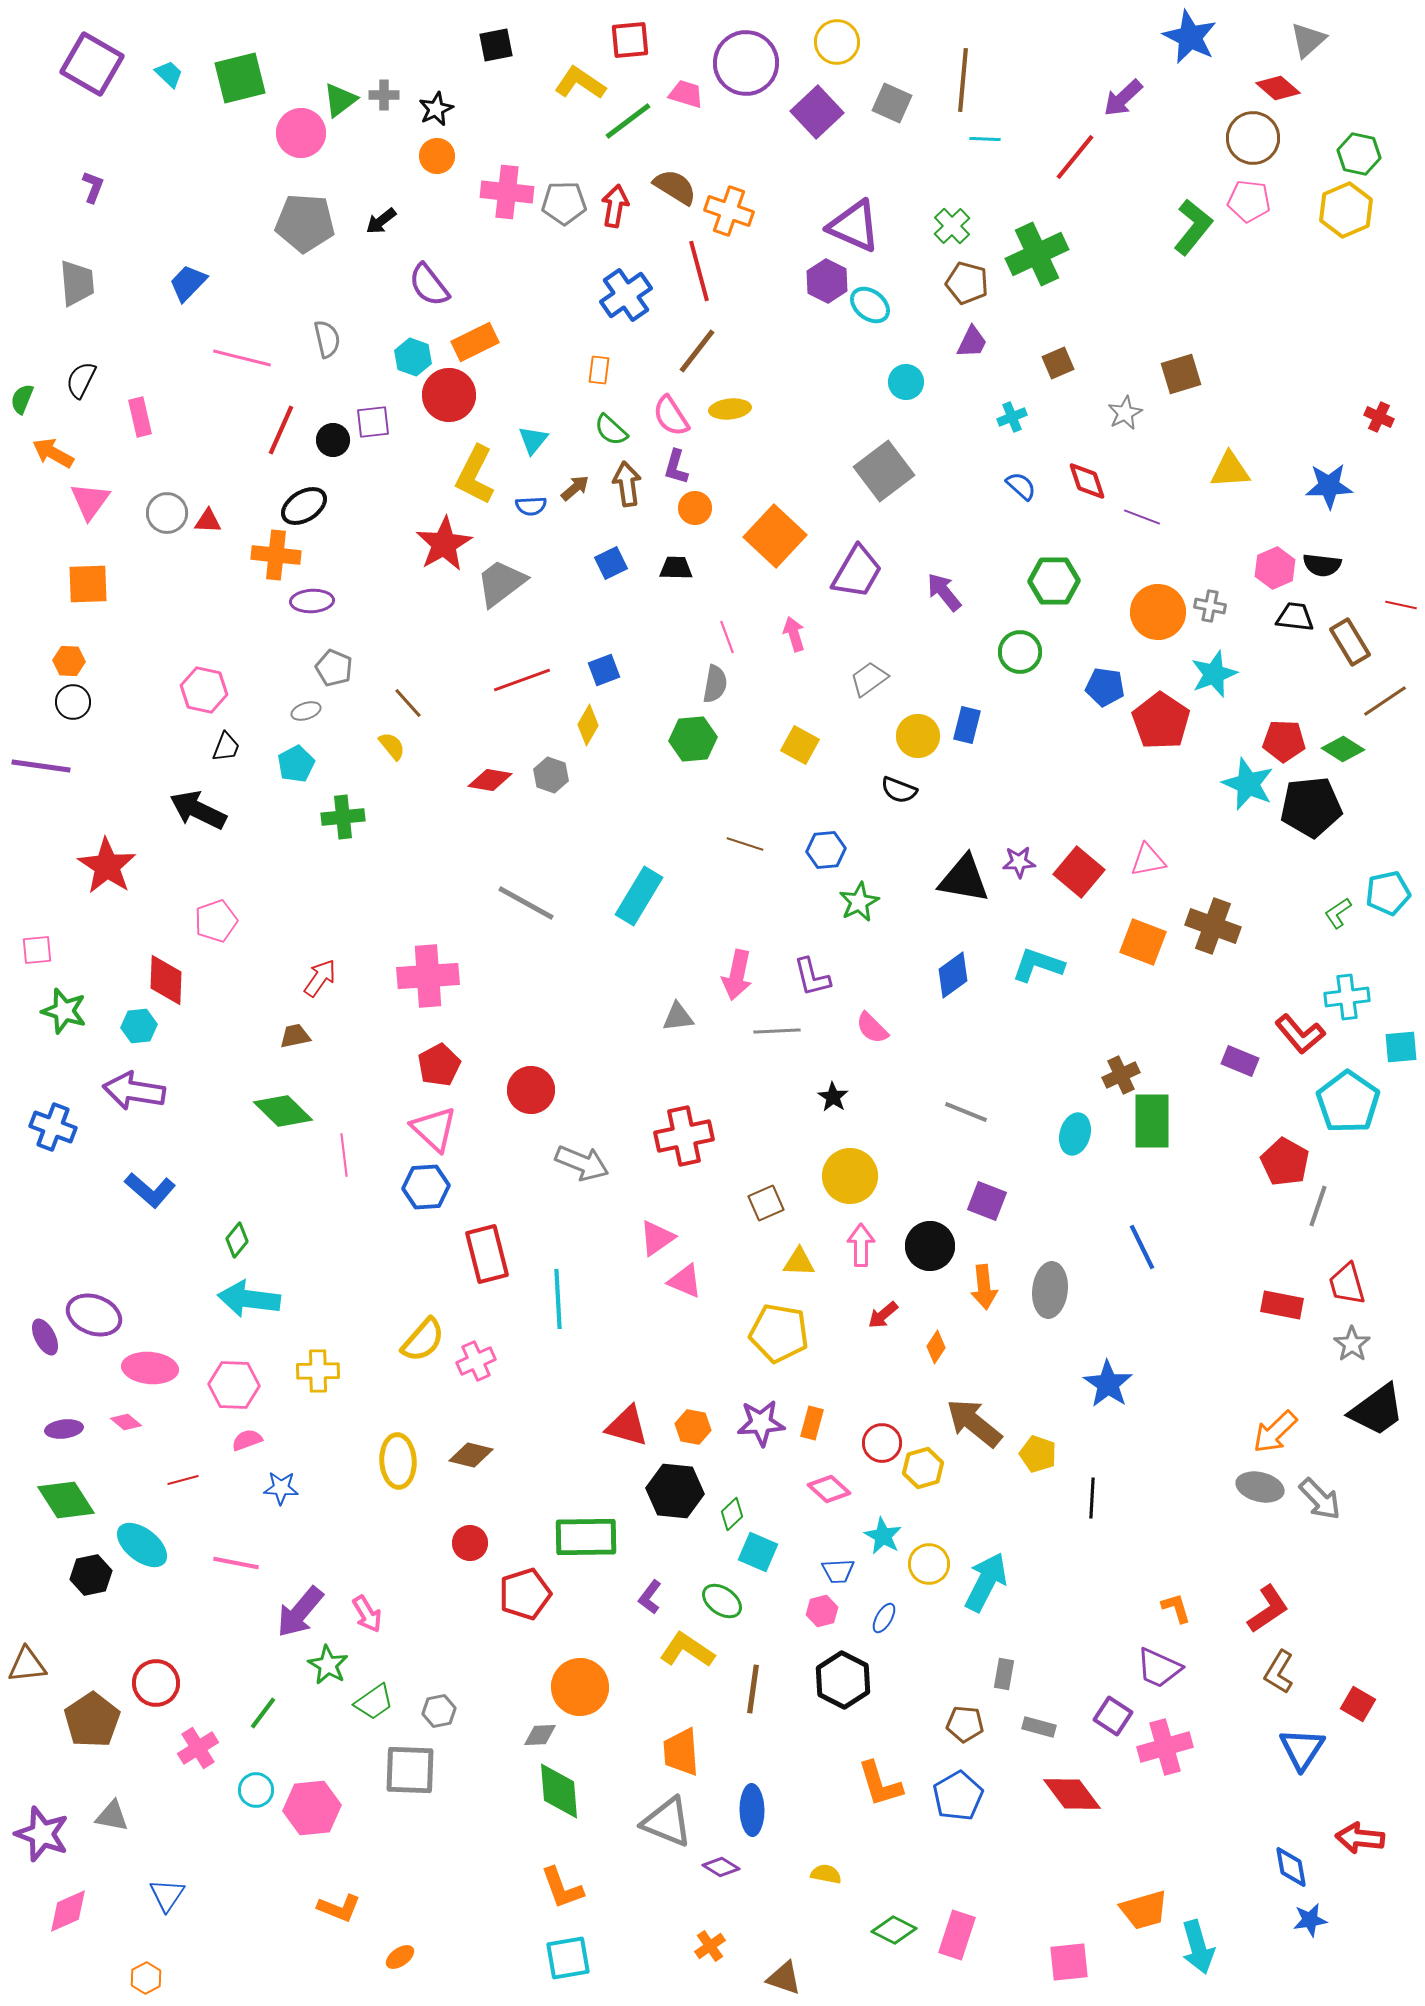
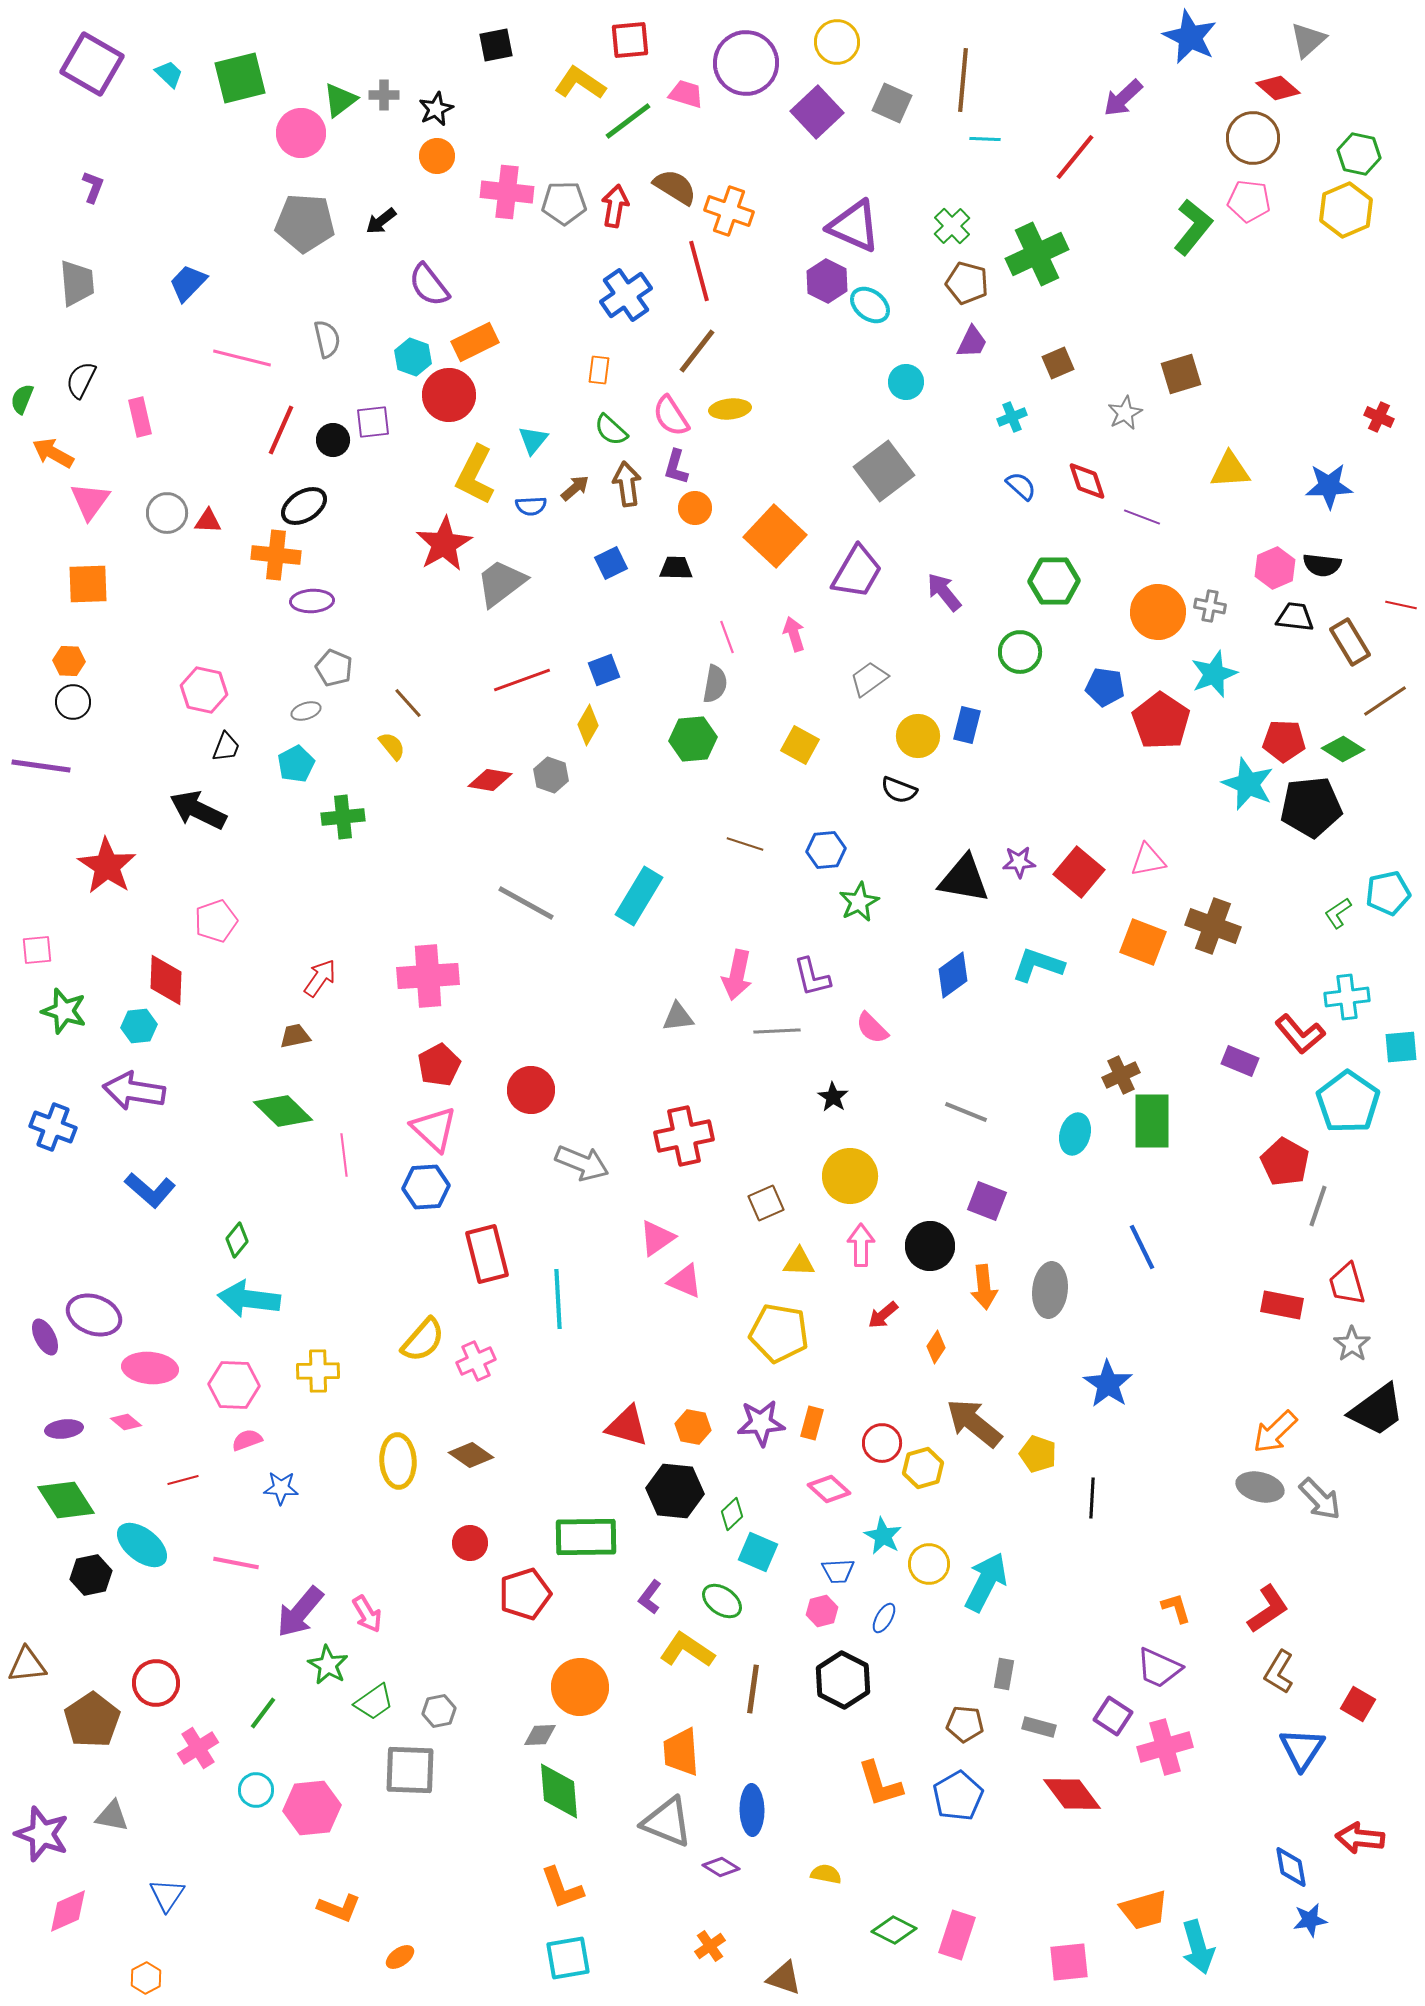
brown diamond at (471, 1455): rotated 21 degrees clockwise
